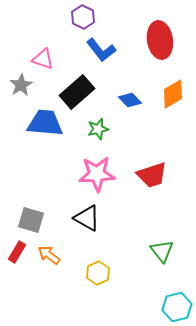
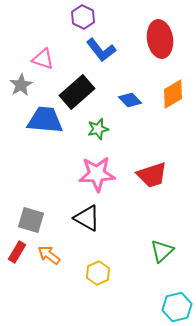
red ellipse: moved 1 px up
blue trapezoid: moved 3 px up
green triangle: rotated 25 degrees clockwise
